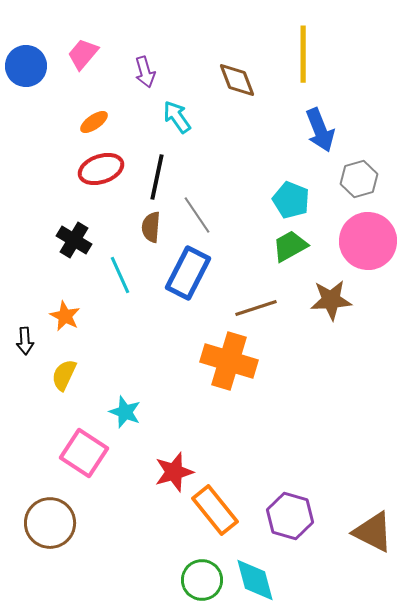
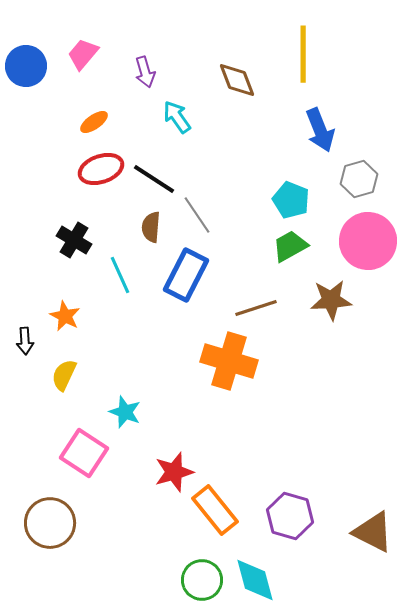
black line: moved 3 px left, 2 px down; rotated 69 degrees counterclockwise
blue rectangle: moved 2 px left, 2 px down
